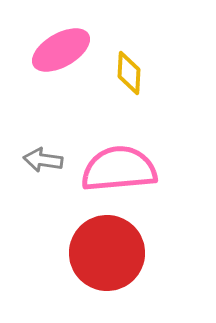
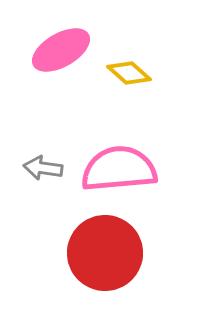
yellow diamond: rotated 51 degrees counterclockwise
gray arrow: moved 8 px down
red circle: moved 2 px left
